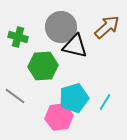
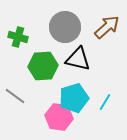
gray circle: moved 4 px right
black triangle: moved 3 px right, 13 px down
pink hexagon: rotated 16 degrees clockwise
